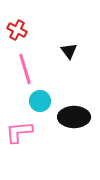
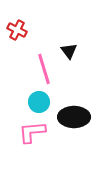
pink line: moved 19 px right
cyan circle: moved 1 px left, 1 px down
pink L-shape: moved 13 px right
